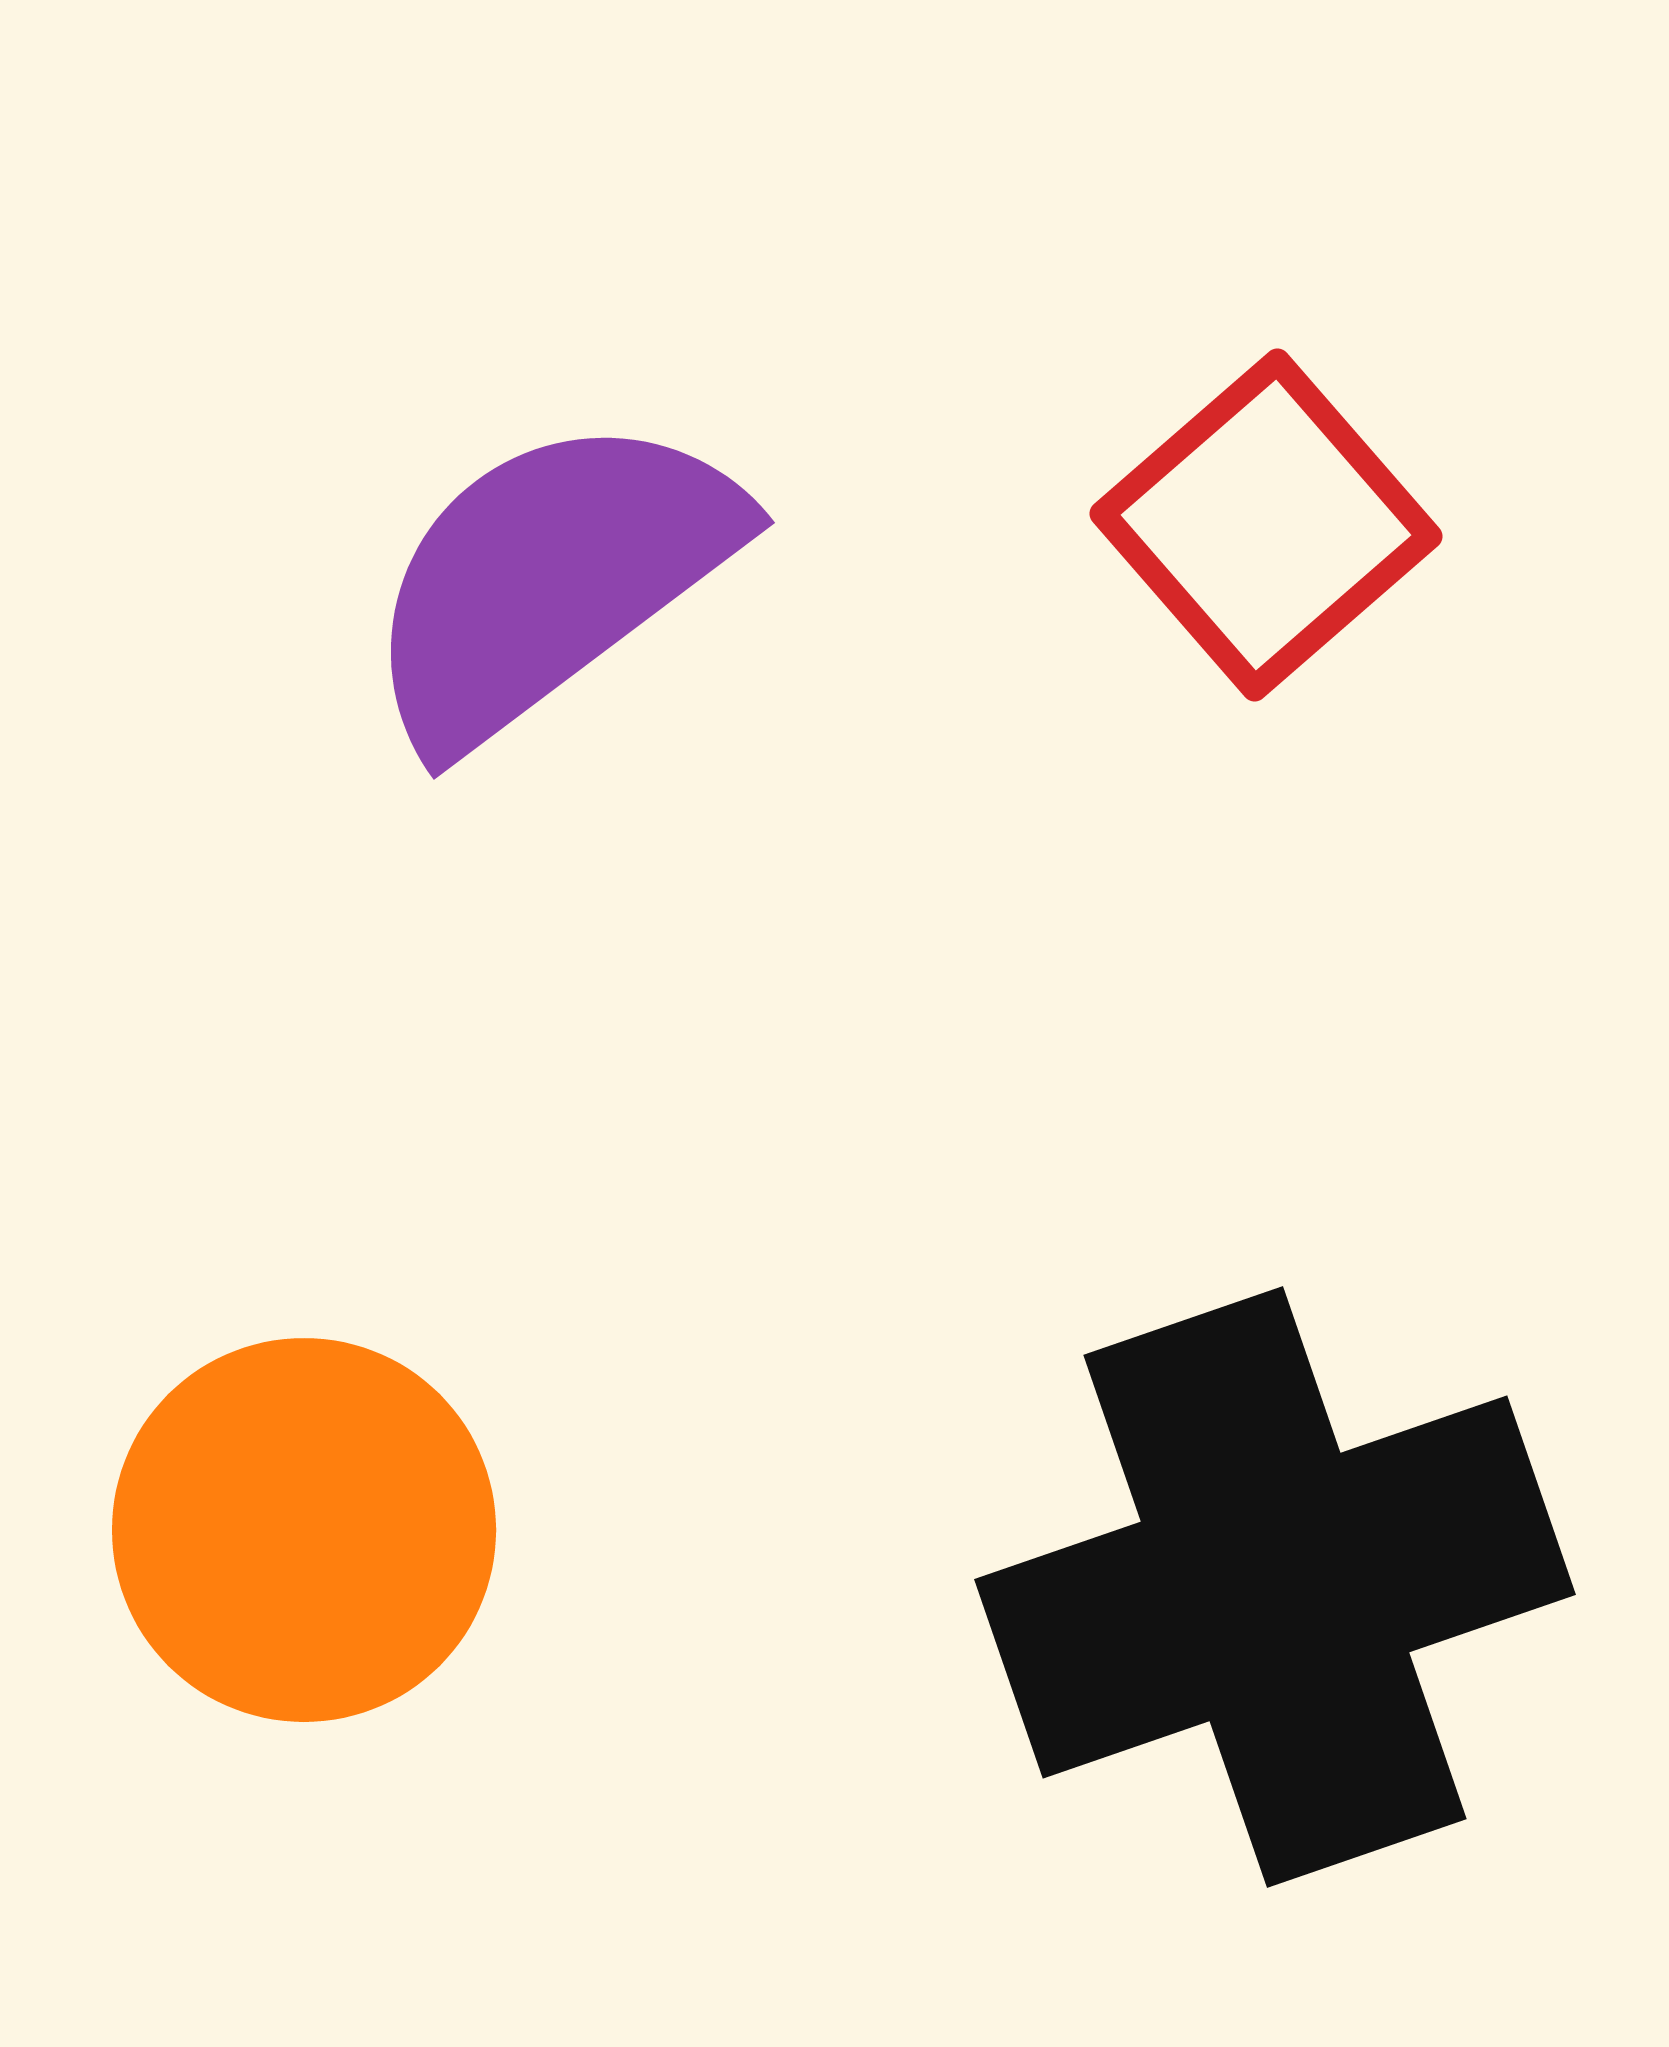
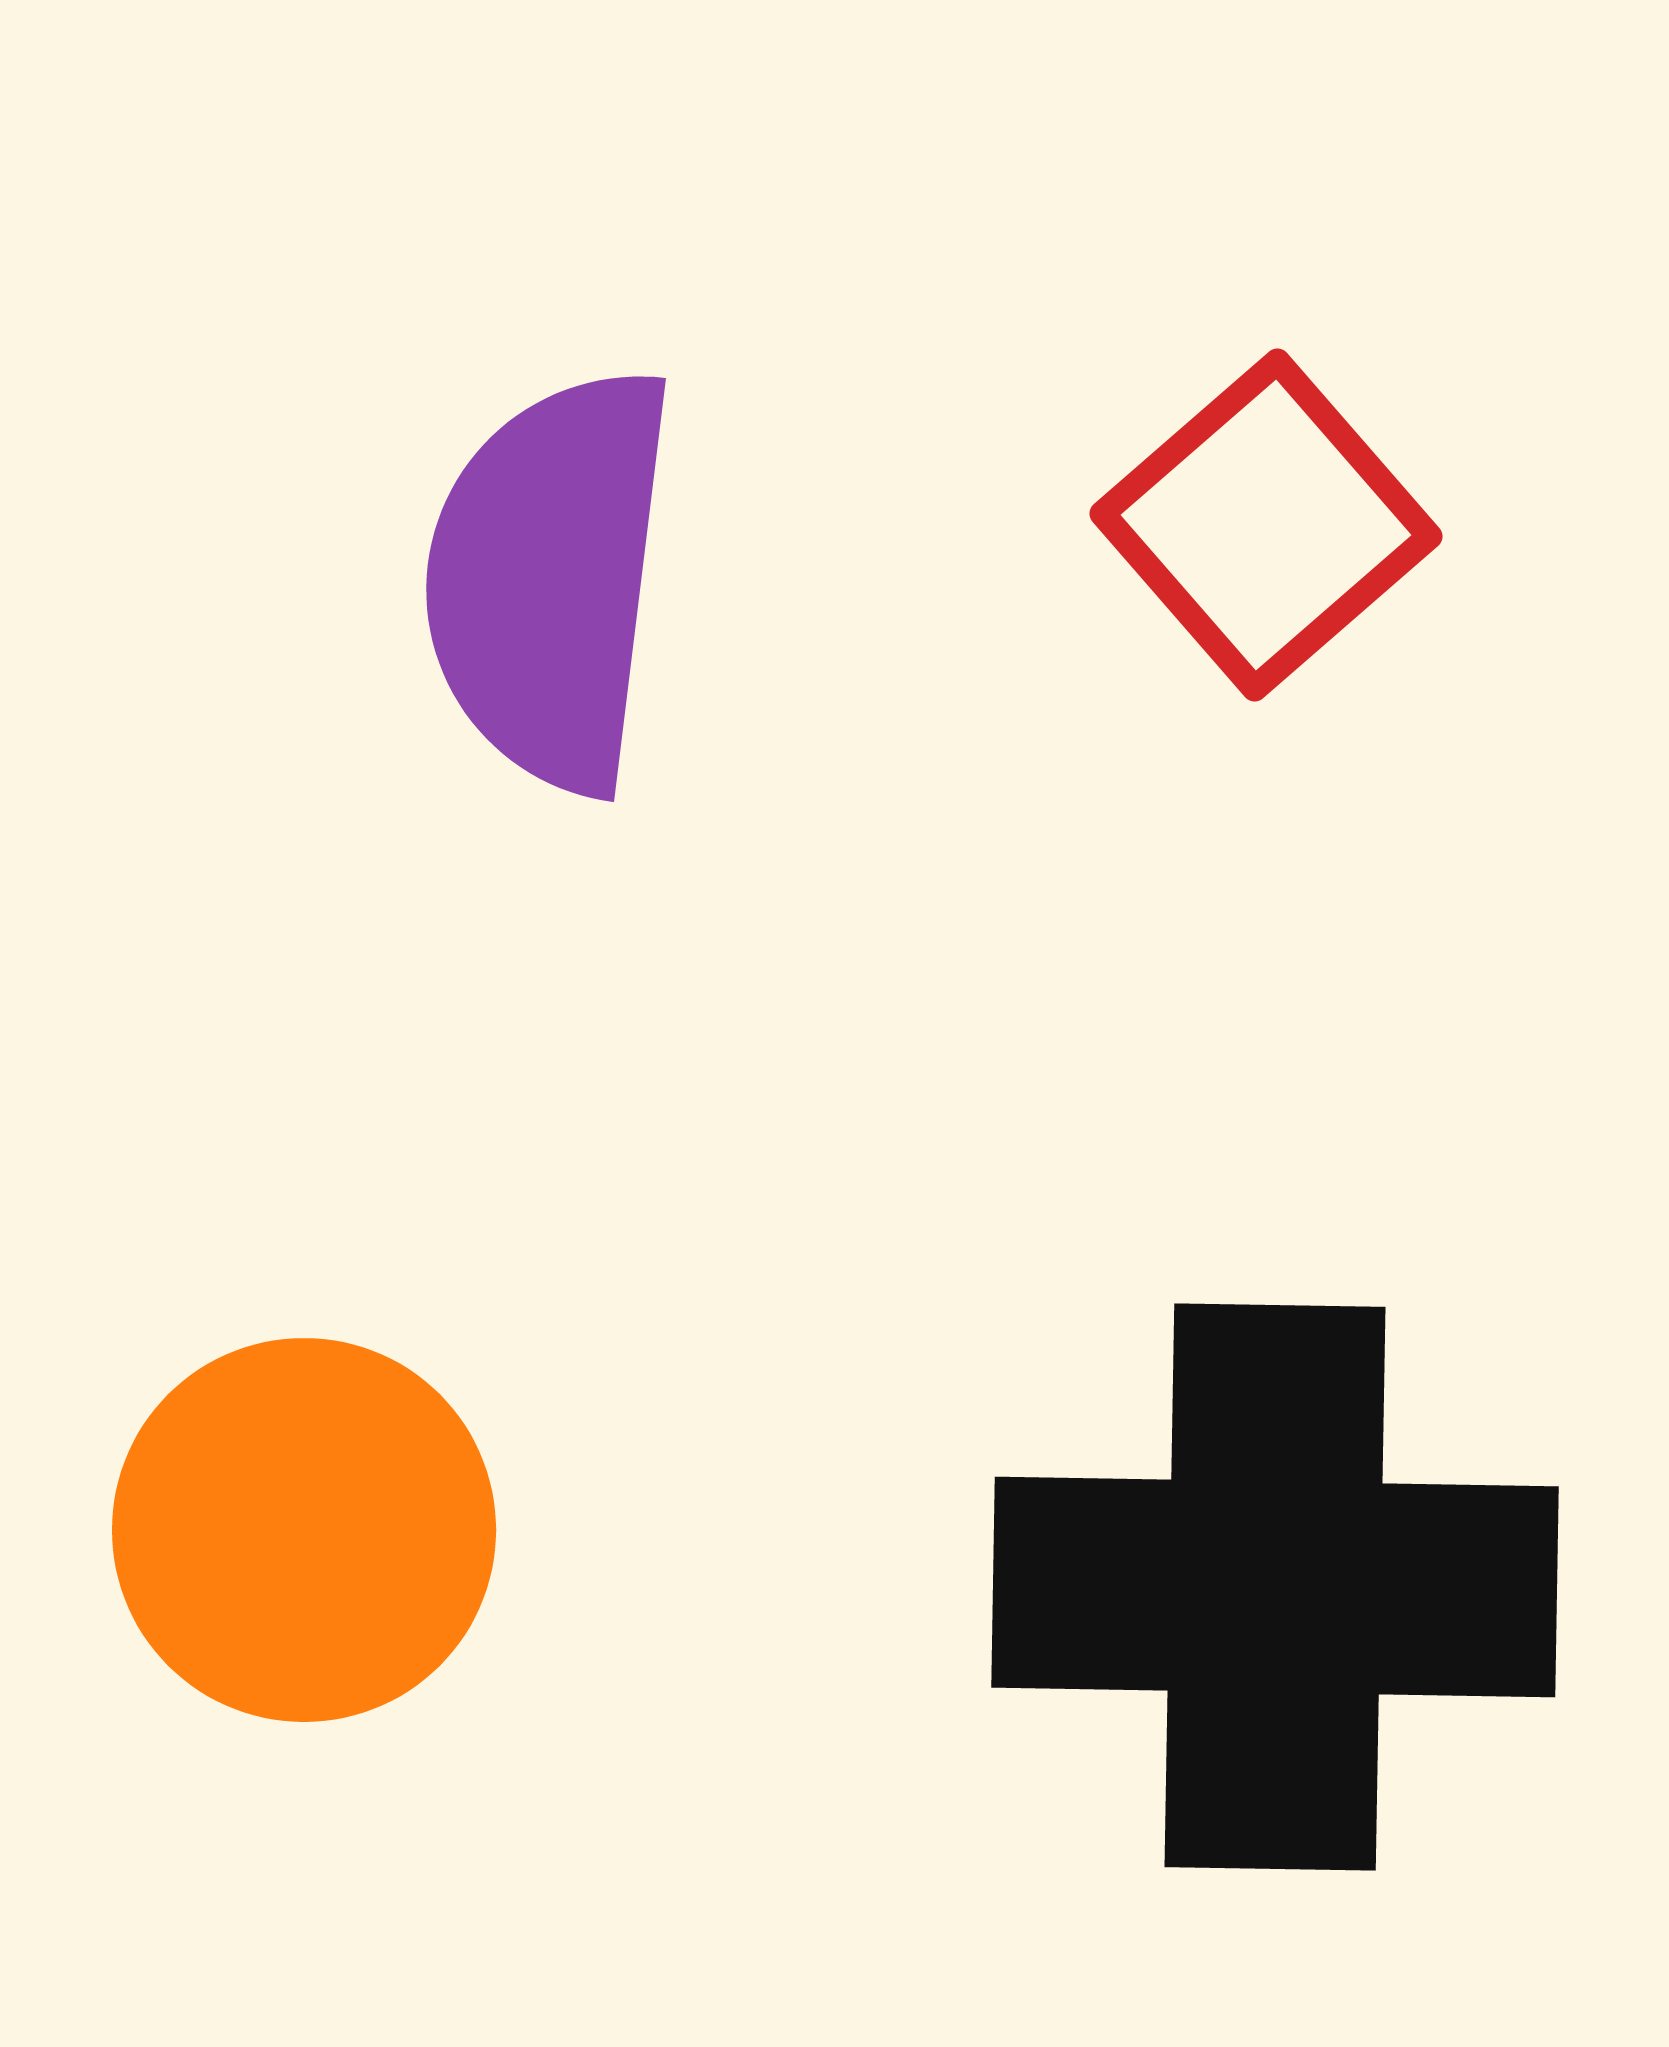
purple semicircle: rotated 46 degrees counterclockwise
black cross: rotated 20 degrees clockwise
